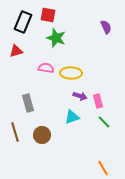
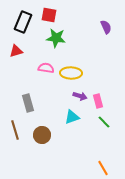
red square: moved 1 px right
green star: rotated 12 degrees counterclockwise
brown line: moved 2 px up
